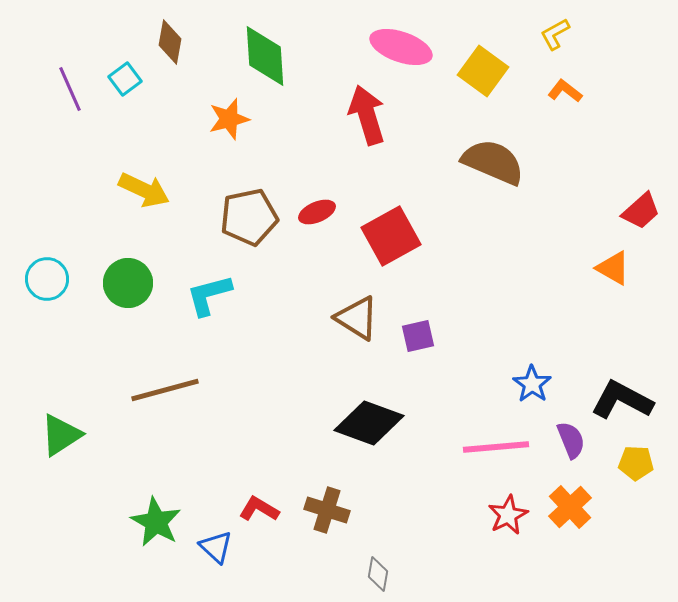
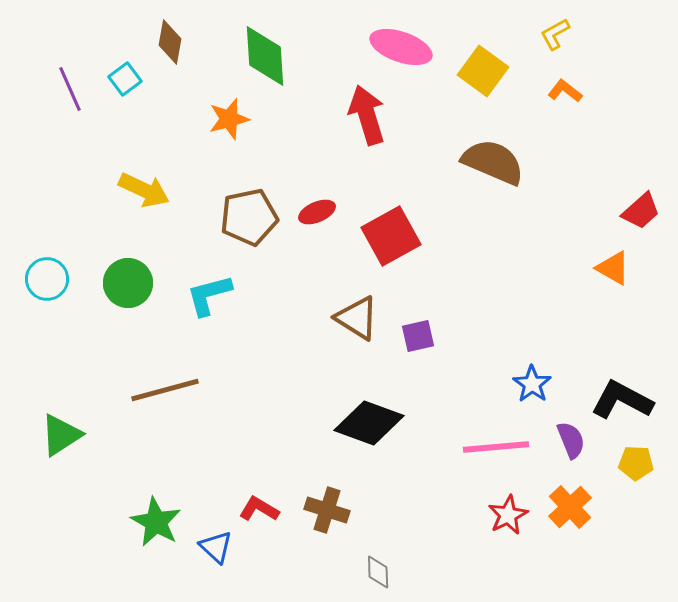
gray diamond: moved 2 px up; rotated 12 degrees counterclockwise
